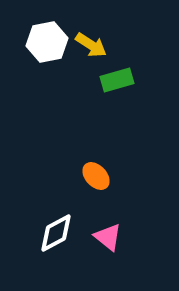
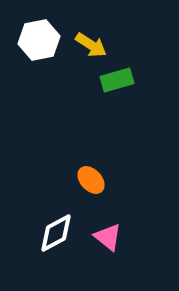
white hexagon: moved 8 px left, 2 px up
orange ellipse: moved 5 px left, 4 px down
